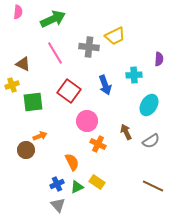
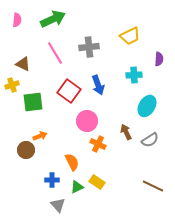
pink semicircle: moved 1 px left, 8 px down
yellow trapezoid: moved 15 px right
gray cross: rotated 12 degrees counterclockwise
blue arrow: moved 7 px left
cyan ellipse: moved 2 px left, 1 px down
gray semicircle: moved 1 px left, 1 px up
blue cross: moved 5 px left, 4 px up; rotated 24 degrees clockwise
